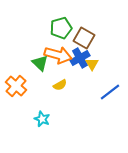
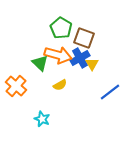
green pentagon: rotated 25 degrees counterclockwise
brown square: rotated 10 degrees counterclockwise
